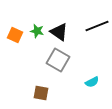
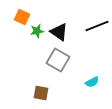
green star: rotated 24 degrees counterclockwise
orange square: moved 7 px right, 18 px up
